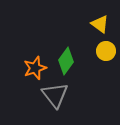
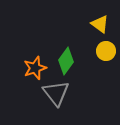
gray triangle: moved 1 px right, 2 px up
